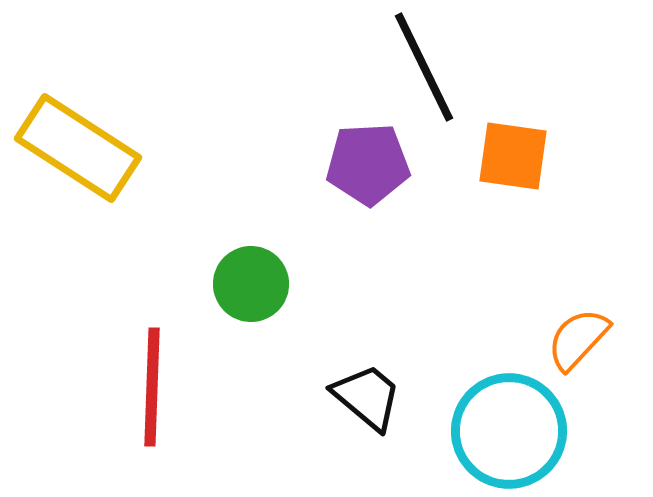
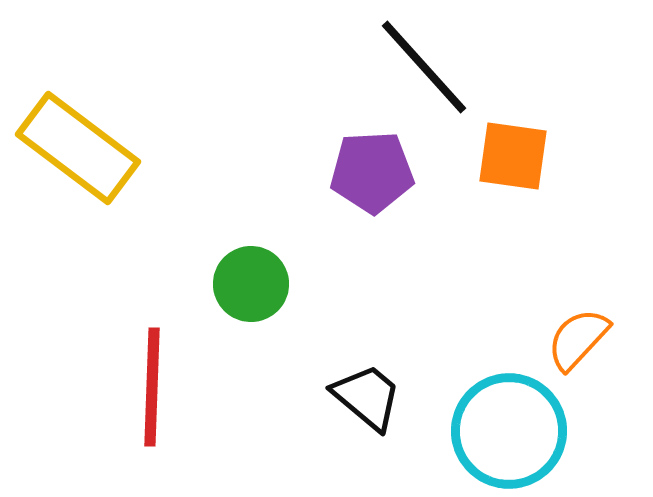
black line: rotated 16 degrees counterclockwise
yellow rectangle: rotated 4 degrees clockwise
purple pentagon: moved 4 px right, 8 px down
